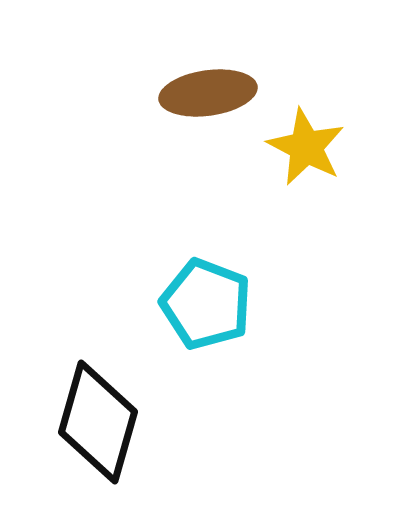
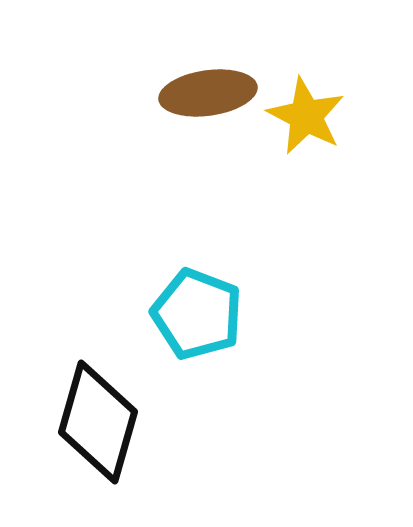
yellow star: moved 31 px up
cyan pentagon: moved 9 px left, 10 px down
